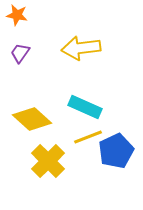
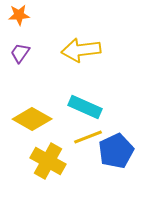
orange star: moved 2 px right; rotated 15 degrees counterclockwise
yellow arrow: moved 2 px down
yellow diamond: rotated 12 degrees counterclockwise
yellow cross: rotated 16 degrees counterclockwise
